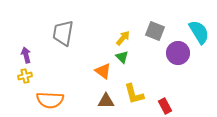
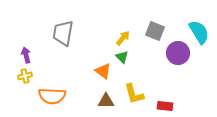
orange semicircle: moved 2 px right, 4 px up
red rectangle: rotated 56 degrees counterclockwise
